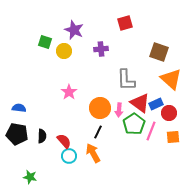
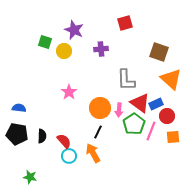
red circle: moved 2 px left, 3 px down
